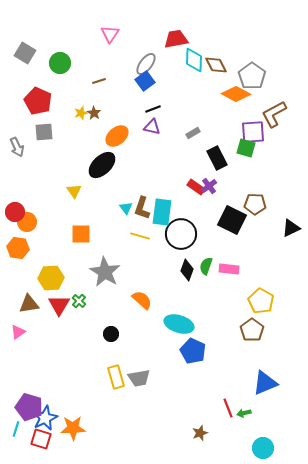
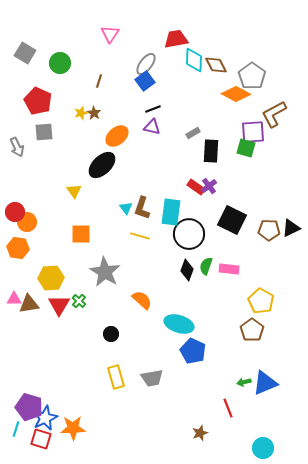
brown line at (99, 81): rotated 56 degrees counterclockwise
black rectangle at (217, 158): moved 6 px left, 7 px up; rotated 30 degrees clockwise
brown pentagon at (255, 204): moved 14 px right, 26 px down
cyan rectangle at (162, 212): moved 9 px right
black circle at (181, 234): moved 8 px right
pink triangle at (18, 332): moved 4 px left, 33 px up; rotated 35 degrees clockwise
gray trapezoid at (139, 378): moved 13 px right
green arrow at (244, 413): moved 31 px up
